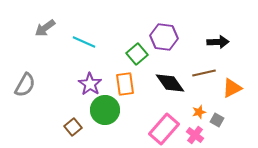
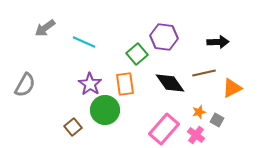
pink cross: moved 1 px right
